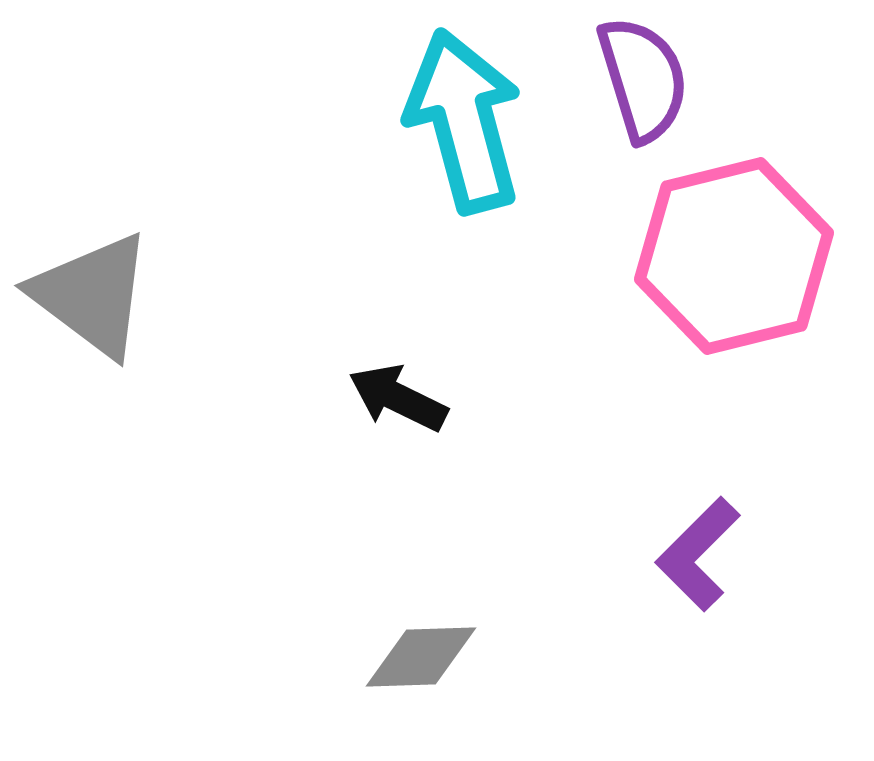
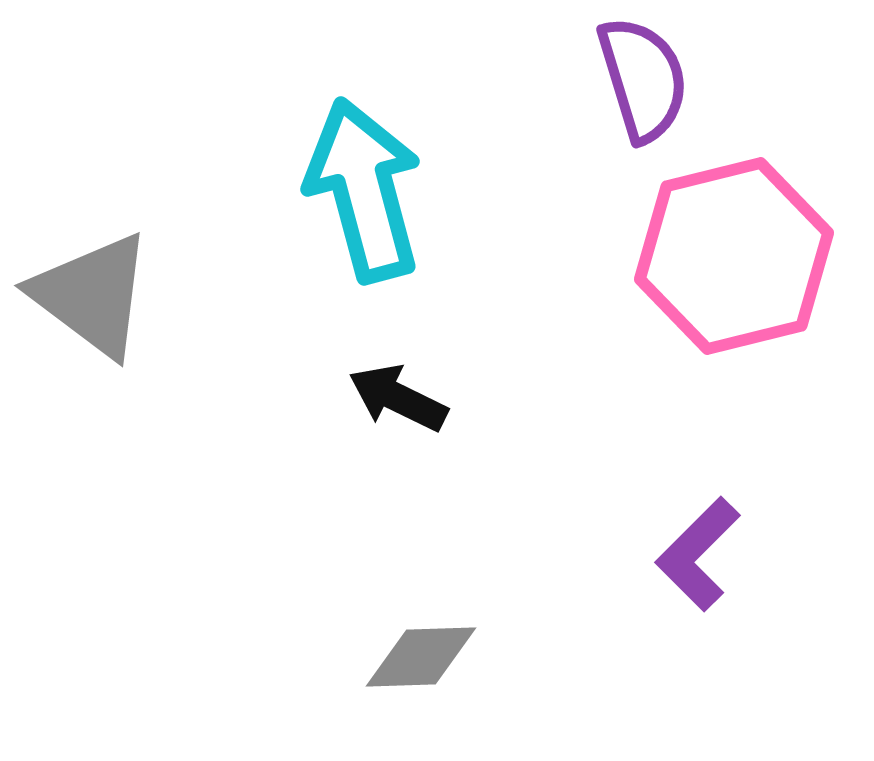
cyan arrow: moved 100 px left, 69 px down
